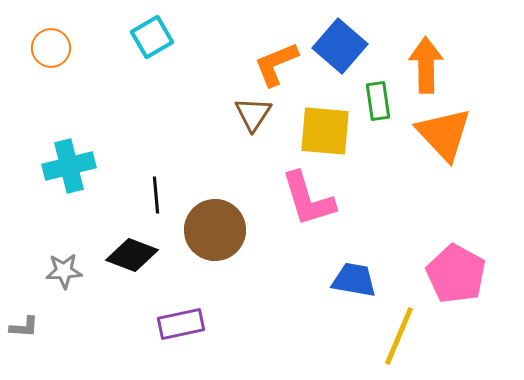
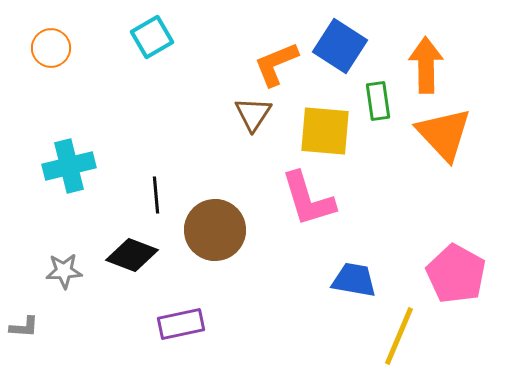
blue square: rotated 8 degrees counterclockwise
